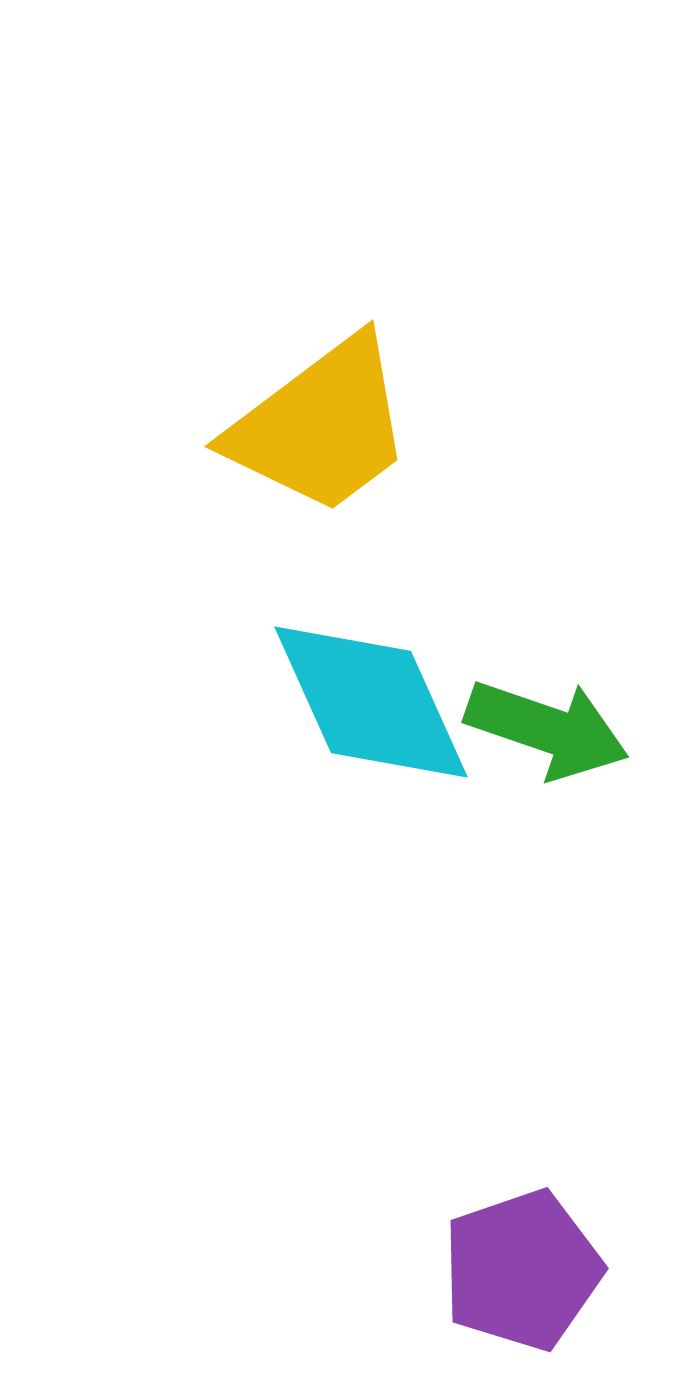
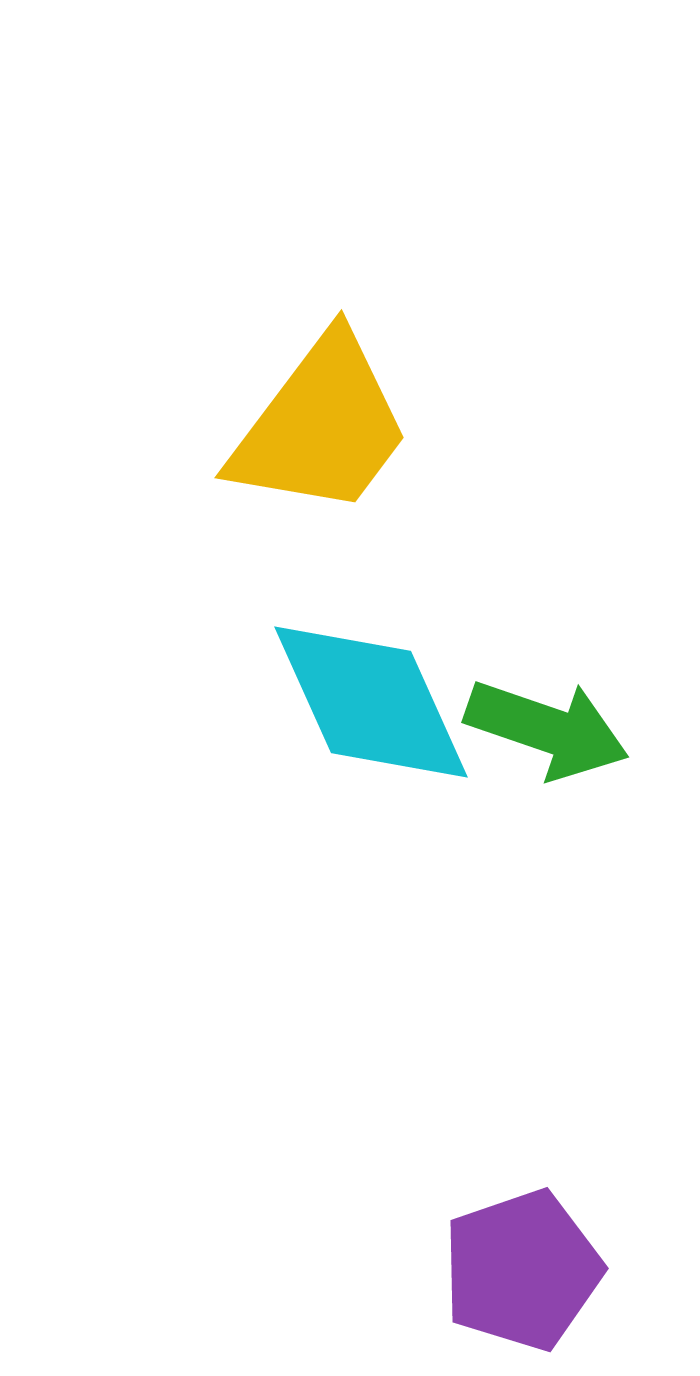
yellow trapezoid: rotated 16 degrees counterclockwise
